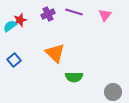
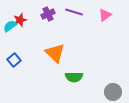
pink triangle: rotated 16 degrees clockwise
